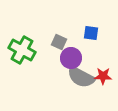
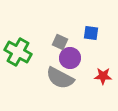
gray square: moved 1 px right
green cross: moved 4 px left, 2 px down
purple circle: moved 1 px left
gray semicircle: moved 21 px left, 1 px down
